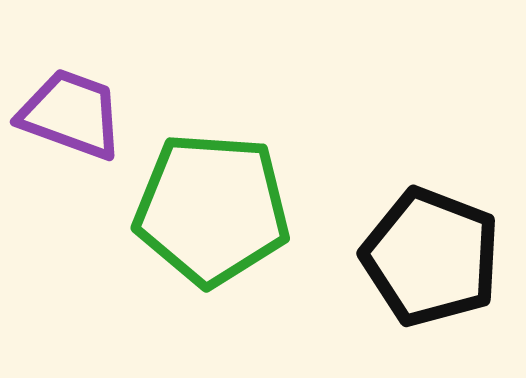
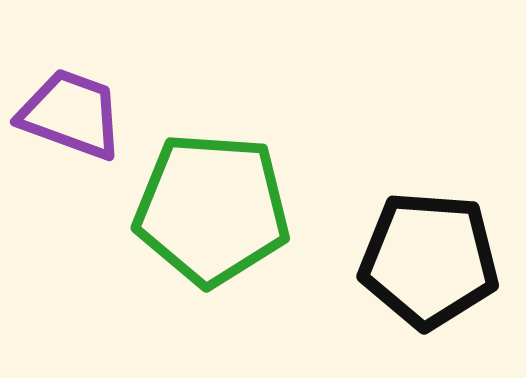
black pentagon: moved 2 px left, 3 px down; rotated 17 degrees counterclockwise
